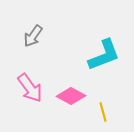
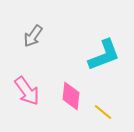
pink arrow: moved 3 px left, 3 px down
pink diamond: rotated 68 degrees clockwise
yellow line: rotated 36 degrees counterclockwise
